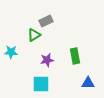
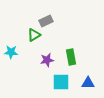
green rectangle: moved 4 px left, 1 px down
cyan square: moved 20 px right, 2 px up
